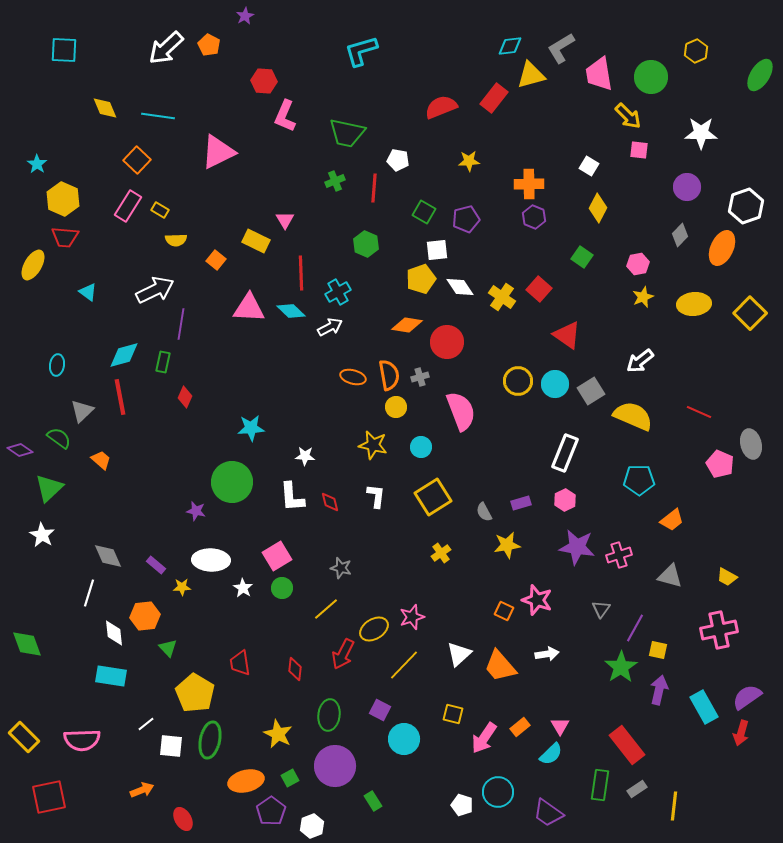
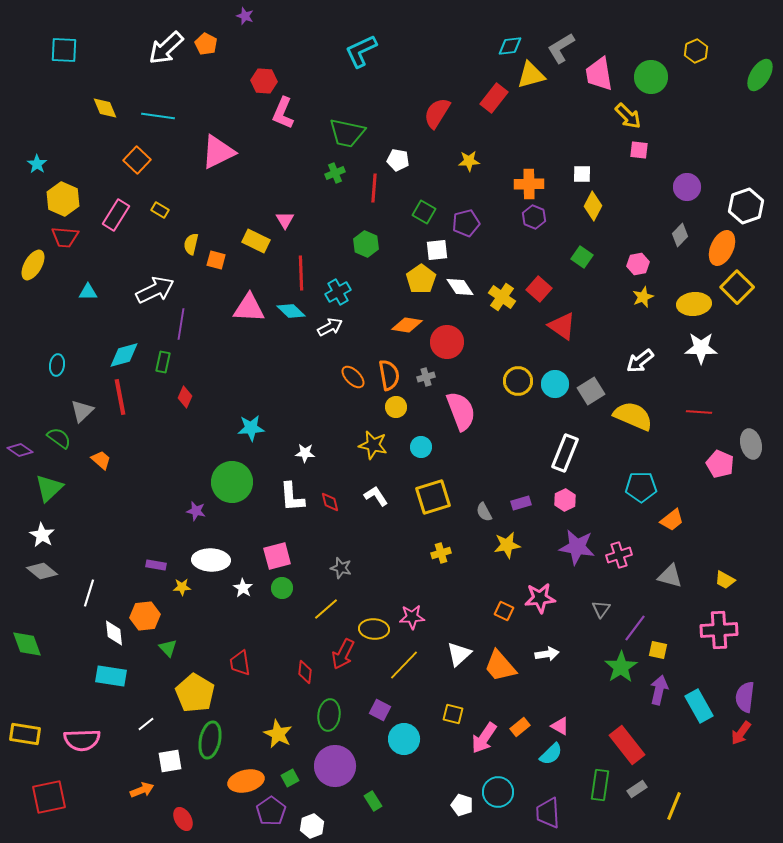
purple star at (245, 16): rotated 24 degrees counterclockwise
orange pentagon at (209, 45): moved 3 px left, 1 px up
cyan L-shape at (361, 51): rotated 9 degrees counterclockwise
red semicircle at (441, 107): moved 4 px left, 6 px down; rotated 36 degrees counterclockwise
pink L-shape at (285, 116): moved 2 px left, 3 px up
white star at (701, 133): moved 215 px down
white square at (589, 166): moved 7 px left, 8 px down; rotated 30 degrees counterclockwise
green cross at (335, 181): moved 8 px up
pink rectangle at (128, 206): moved 12 px left, 9 px down
yellow diamond at (598, 208): moved 5 px left, 2 px up
purple pentagon at (466, 219): moved 4 px down
yellow semicircle at (176, 240): moved 15 px right, 4 px down; rotated 105 degrees clockwise
orange square at (216, 260): rotated 24 degrees counterclockwise
yellow pentagon at (421, 279): rotated 16 degrees counterclockwise
cyan triangle at (88, 292): rotated 36 degrees counterclockwise
yellow square at (750, 313): moved 13 px left, 26 px up
red triangle at (567, 335): moved 5 px left, 9 px up
orange ellipse at (353, 377): rotated 30 degrees clockwise
gray cross at (420, 377): moved 6 px right
red line at (699, 412): rotated 20 degrees counterclockwise
white star at (305, 456): moved 3 px up
cyan pentagon at (639, 480): moved 2 px right, 7 px down
white L-shape at (376, 496): rotated 40 degrees counterclockwise
yellow square at (433, 497): rotated 15 degrees clockwise
yellow cross at (441, 553): rotated 18 degrees clockwise
gray diamond at (108, 556): moved 66 px left, 15 px down; rotated 28 degrees counterclockwise
pink square at (277, 556): rotated 16 degrees clockwise
purple rectangle at (156, 565): rotated 30 degrees counterclockwise
yellow trapezoid at (727, 577): moved 2 px left, 3 px down
pink star at (537, 600): moved 3 px right, 2 px up; rotated 24 degrees counterclockwise
pink star at (412, 617): rotated 15 degrees clockwise
purple line at (635, 628): rotated 8 degrees clockwise
yellow ellipse at (374, 629): rotated 36 degrees clockwise
pink cross at (719, 630): rotated 9 degrees clockwise
red diamond at (295, 669): moved 10 px right, 3 px down
purple semicircle at (747, 697): moved 2 px left; rotated 48 degrees counterclockwise
cyan rectangle at (704, 707): moved 5 px left, 1 px up
pink triangle at (560, 726): rotated 30 degrees counterclockwise
red arrow at (741, 733): rotated 20 degrees clockwise
yellow rectangle at (24, 737): moved 1 px right, 3 px up; rotated 36 degrees counterclockwise
white square at (171, 746): moved 1 px left, 15 px down; rotated 15 degrees counterclockwise
yellow line at (674, 806): rotated 16 degrees clockwise
purple trapezoid at (548, 813): rotated 52 degrees clockwise
